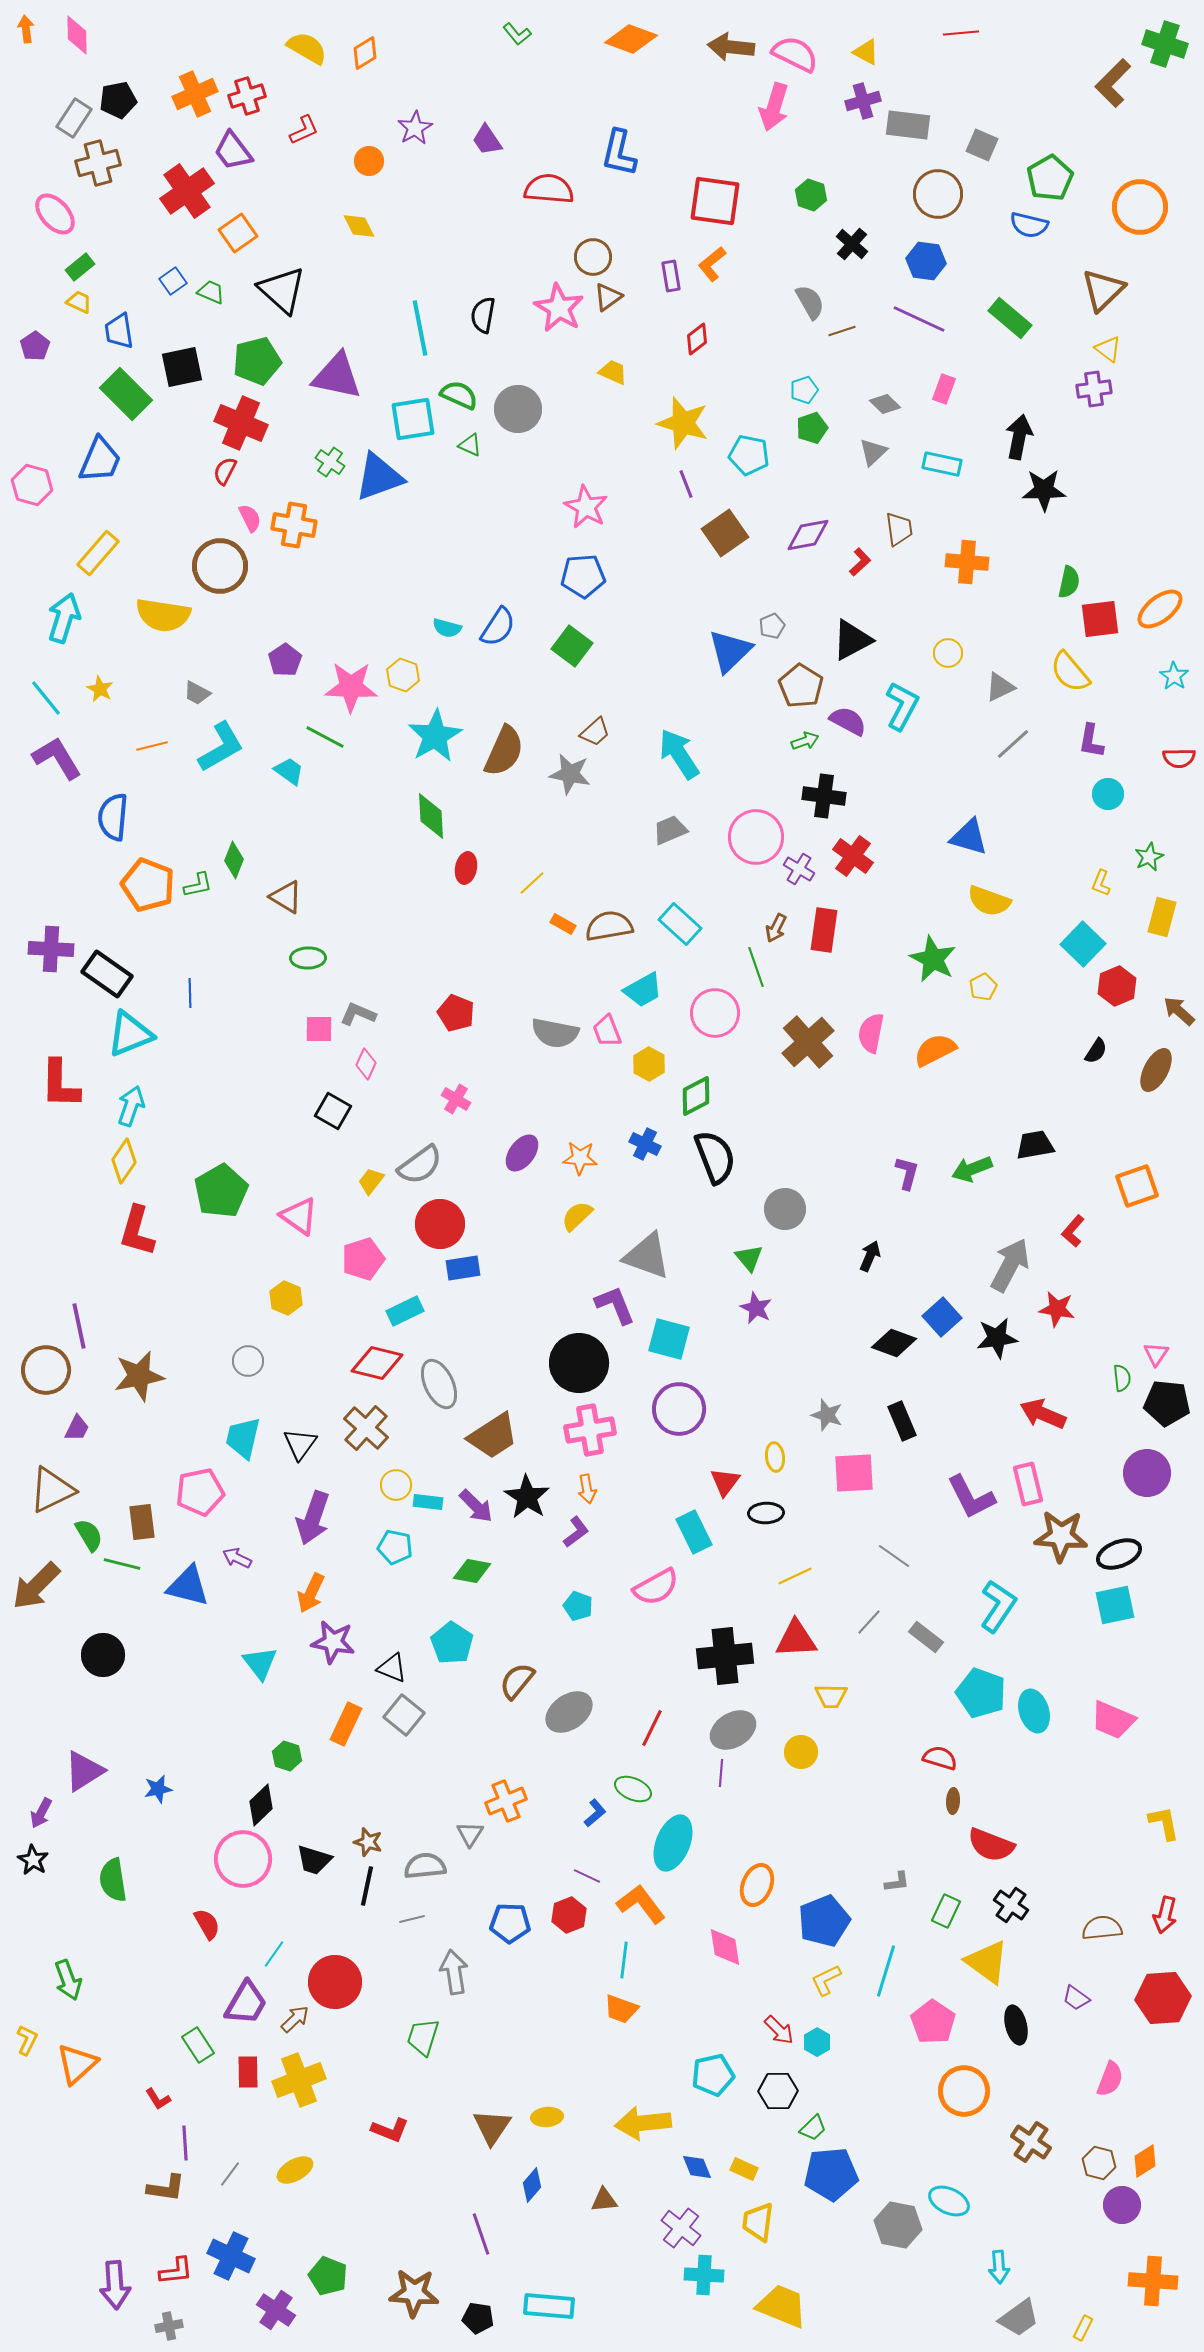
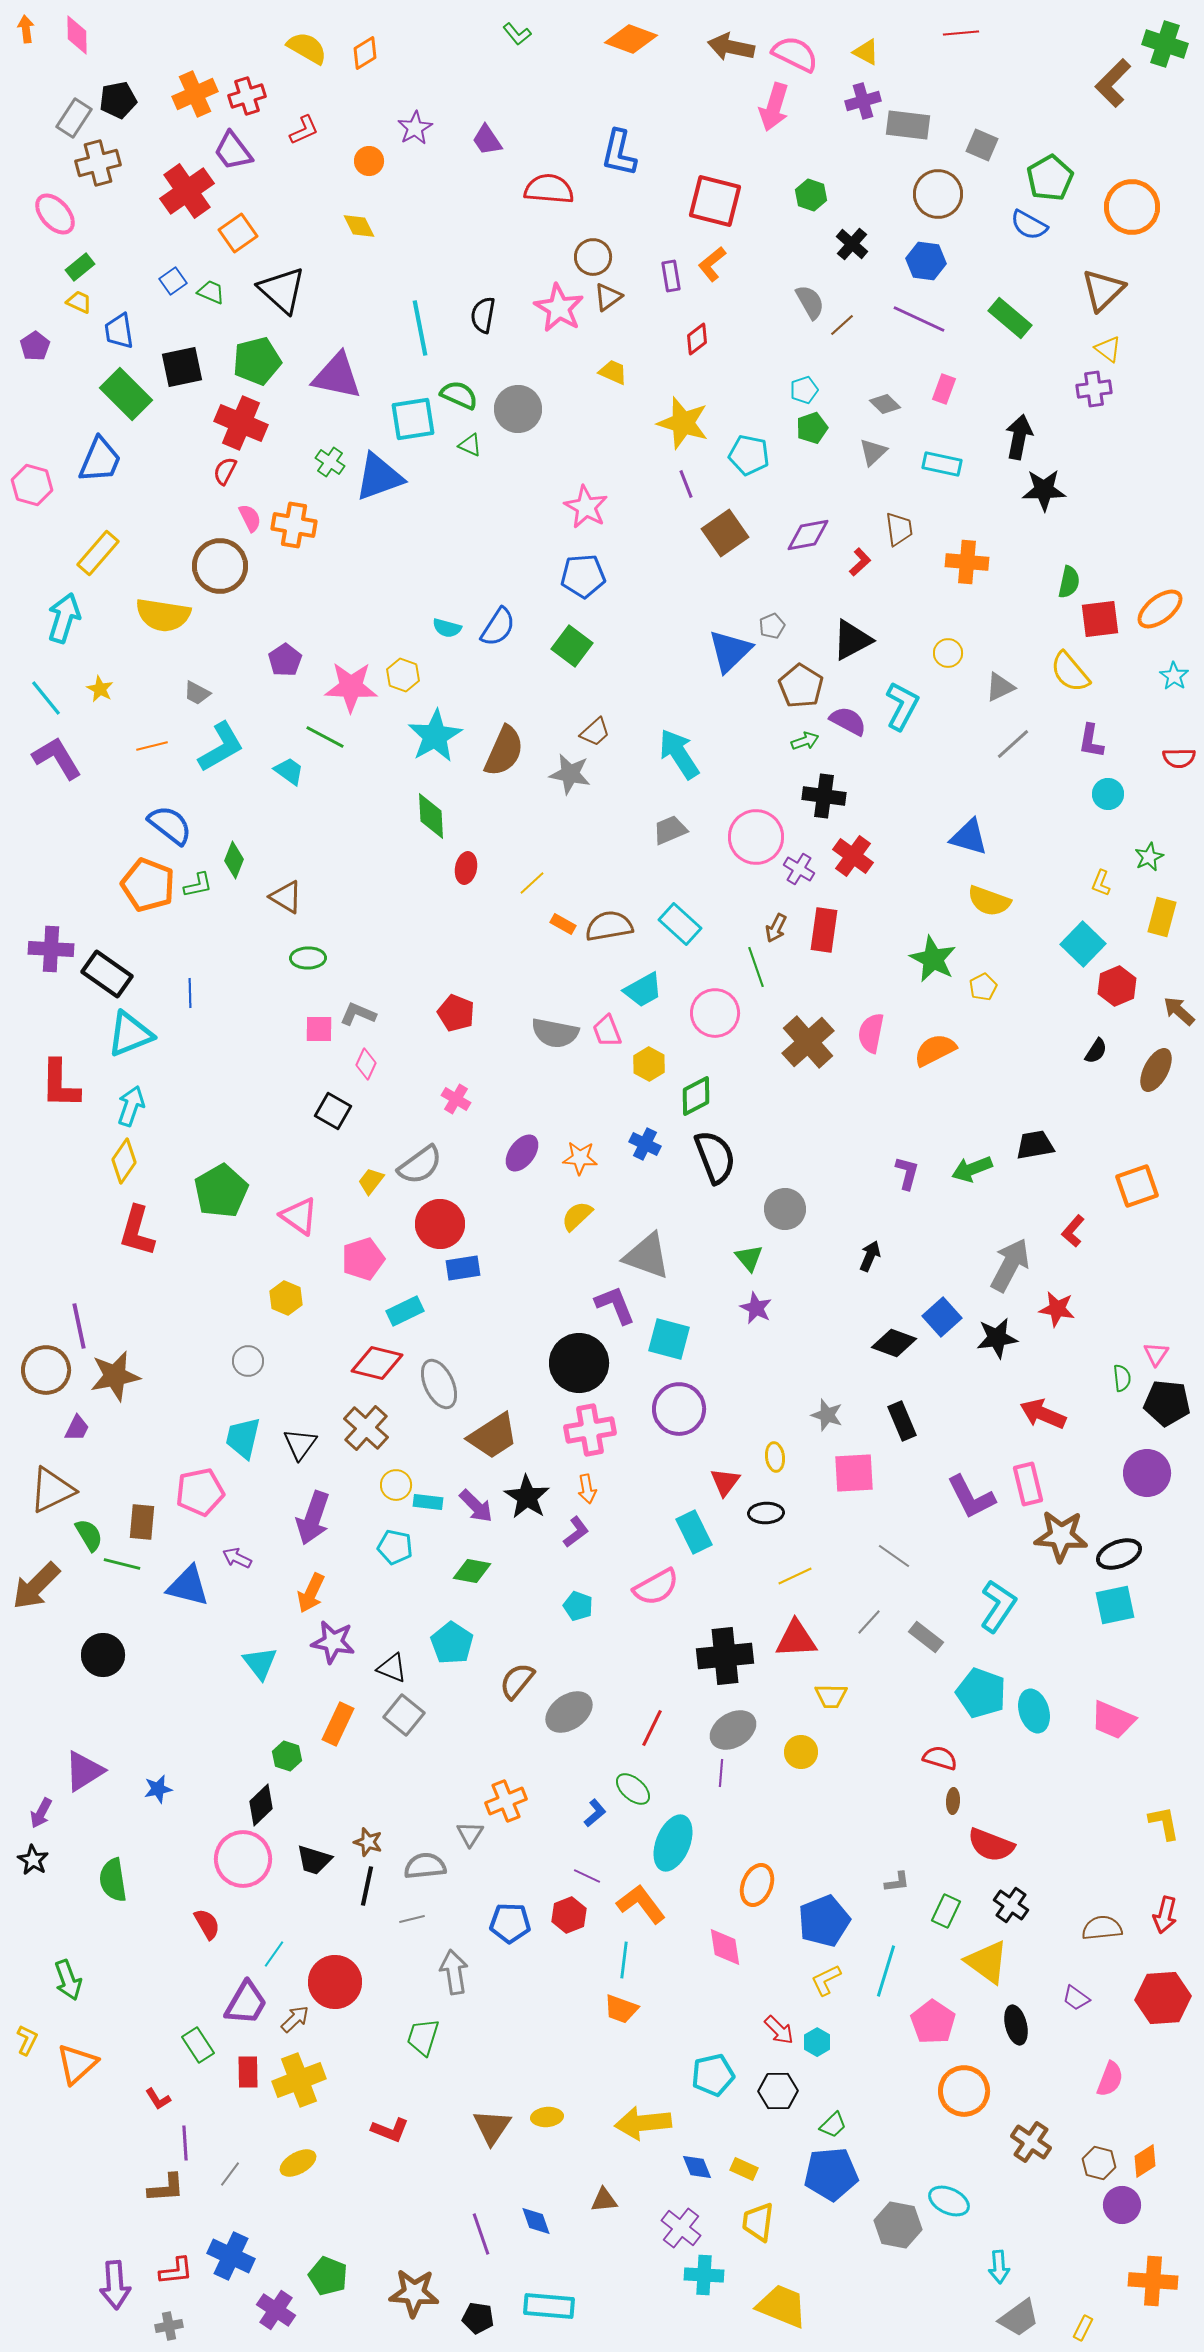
brown arrow at (731, 47): rotated 6 degrees clockwise
red square at (715, 201): rotated 6 degrees clockwise
orange circle at (1140, 207): moved 8 px left
blue semicircle at (1029, 225): rotated 15 degrees clockwise
brown line at (842, 331): moved 6 px up; rotated 24 degrees counterclockwise
blue semicircle at (113, 817): moved 57 px right, 8 px down; rotated 123 degrees clockwise
brown star at (139, 1376): moved 24 px left
brown rectangle at (142, 1522): rotated 12 degrees clockwise
orange rectangle at (346, 1724): moved 8 px left
green ellipse at (633, 1789): rotated 18 degrees clockwise
green trapezoid at (813, 2128): moved 20 px right, 3 px up
yellow ellipse at (295, 2170): moved 3 px right, 7 px up
blue diamond at (532, 2185): moved 4 px right, 36 px down; rotated 60 degrees counterclockwise
brown L-shape at (166, 2188): rotated 12 degrees counterclockwise
